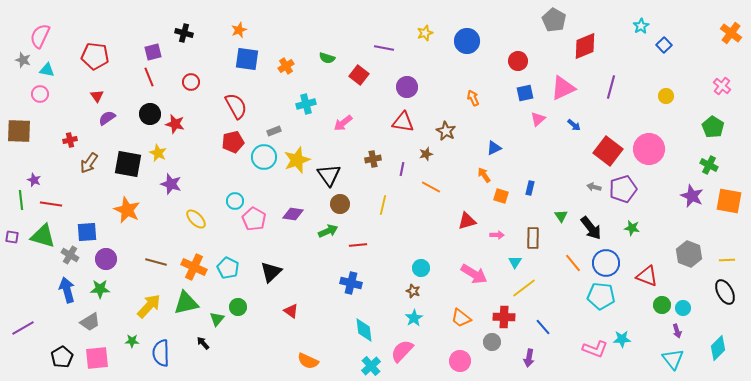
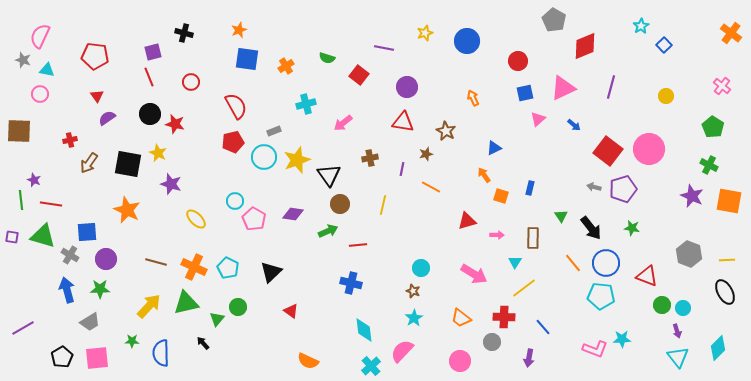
brown cross at (373, 159): moved 3 px left, 1 px up
cyan triangle at (673, 359): moved 5 px right, 2 px up
